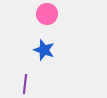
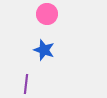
purple line: moved 1 px right
